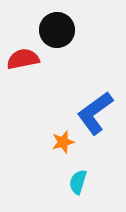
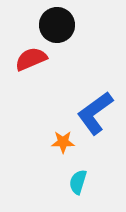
black circle: moved 5 px up
red semicircle: moved 8 px right; rotated 12 degrees counterclockwise
orange star: rotated 15 degrees clockwise
